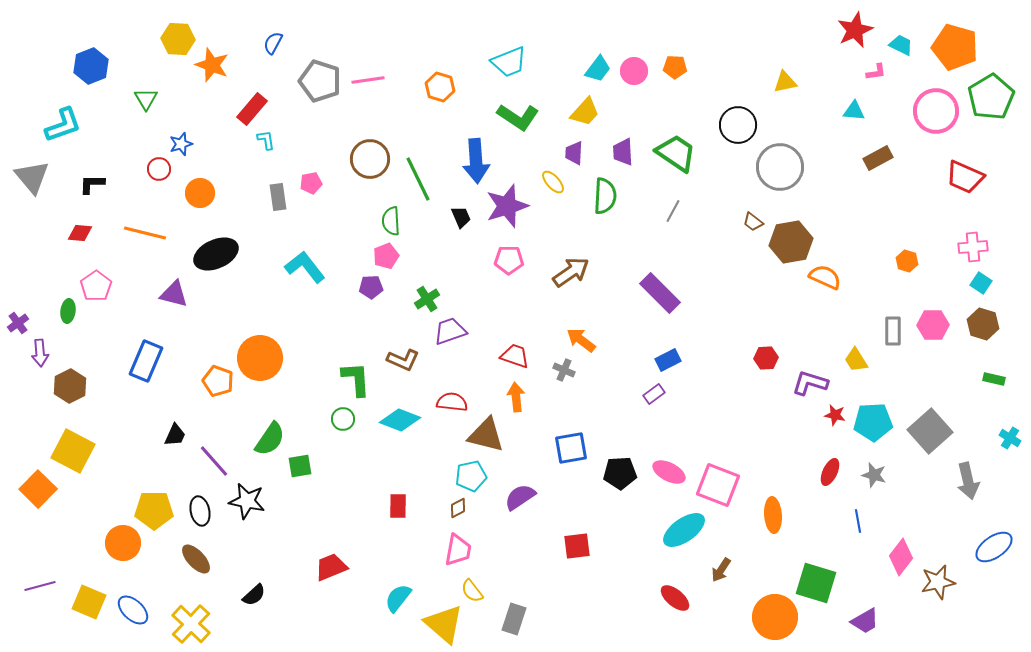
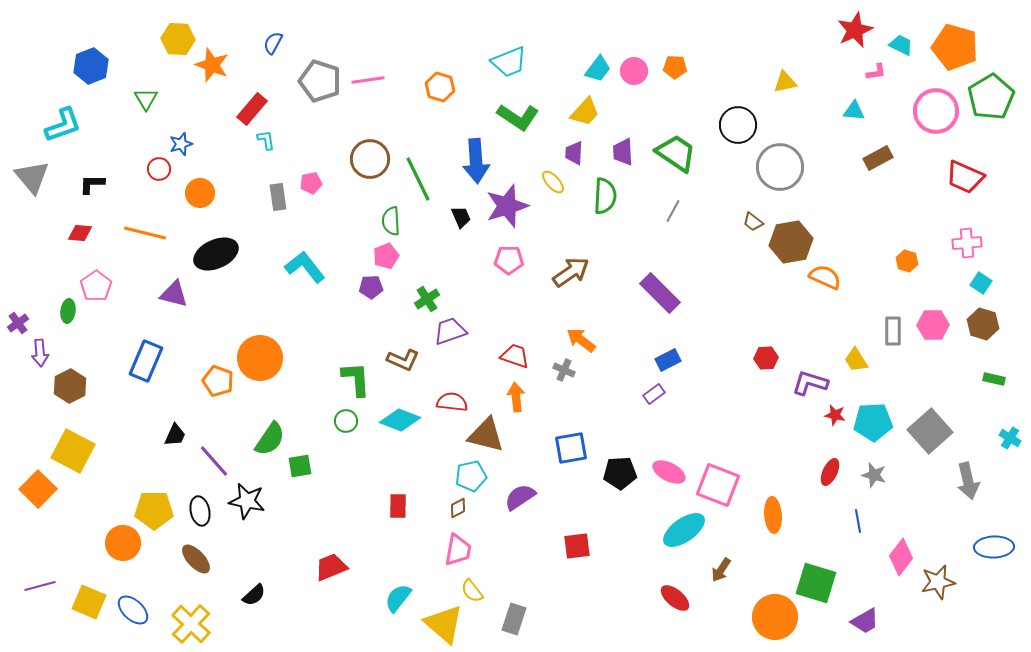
pink cross at (973, 247): moved 6 px left, 4 px up
green circle at (343, 419): moved 3 px right, 2 px down
blue ellipse at (994, 547): rotated 33 degrees clockwise
